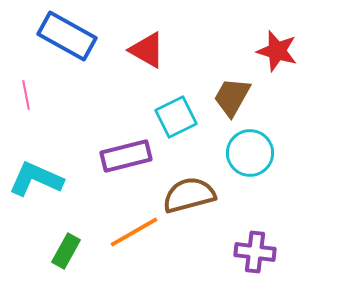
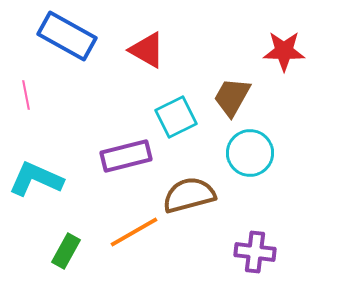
red star: moved 7 px right; rotated 15 degrees counterclockwise
